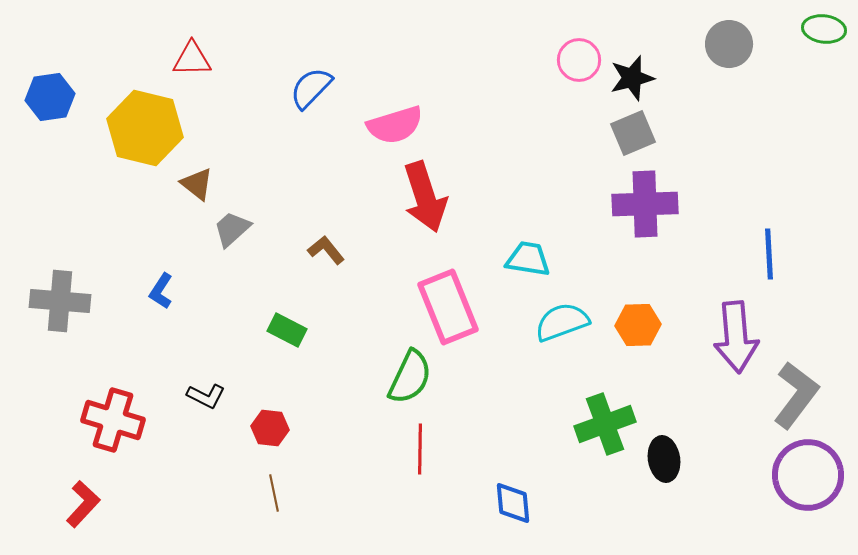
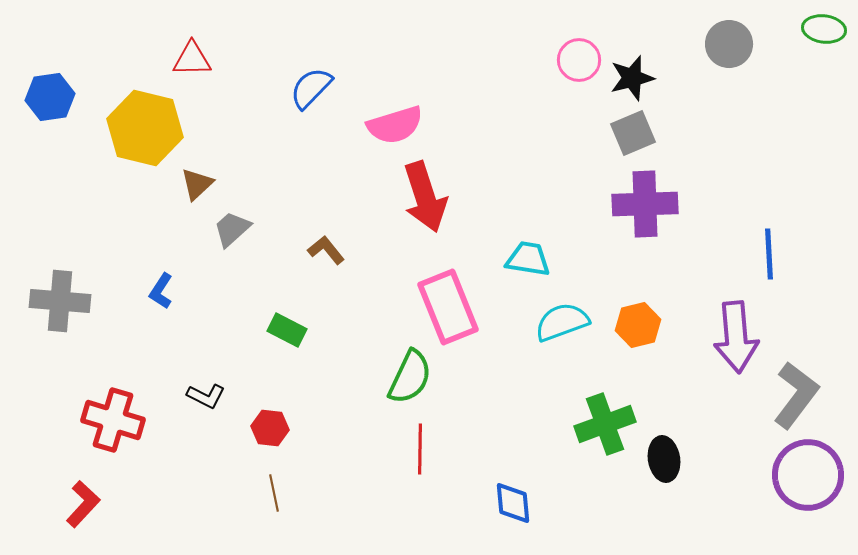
brown triangle: rotated 39 degrees clockwise
orange hexagon: rotated 12 degrees counterclockwise
